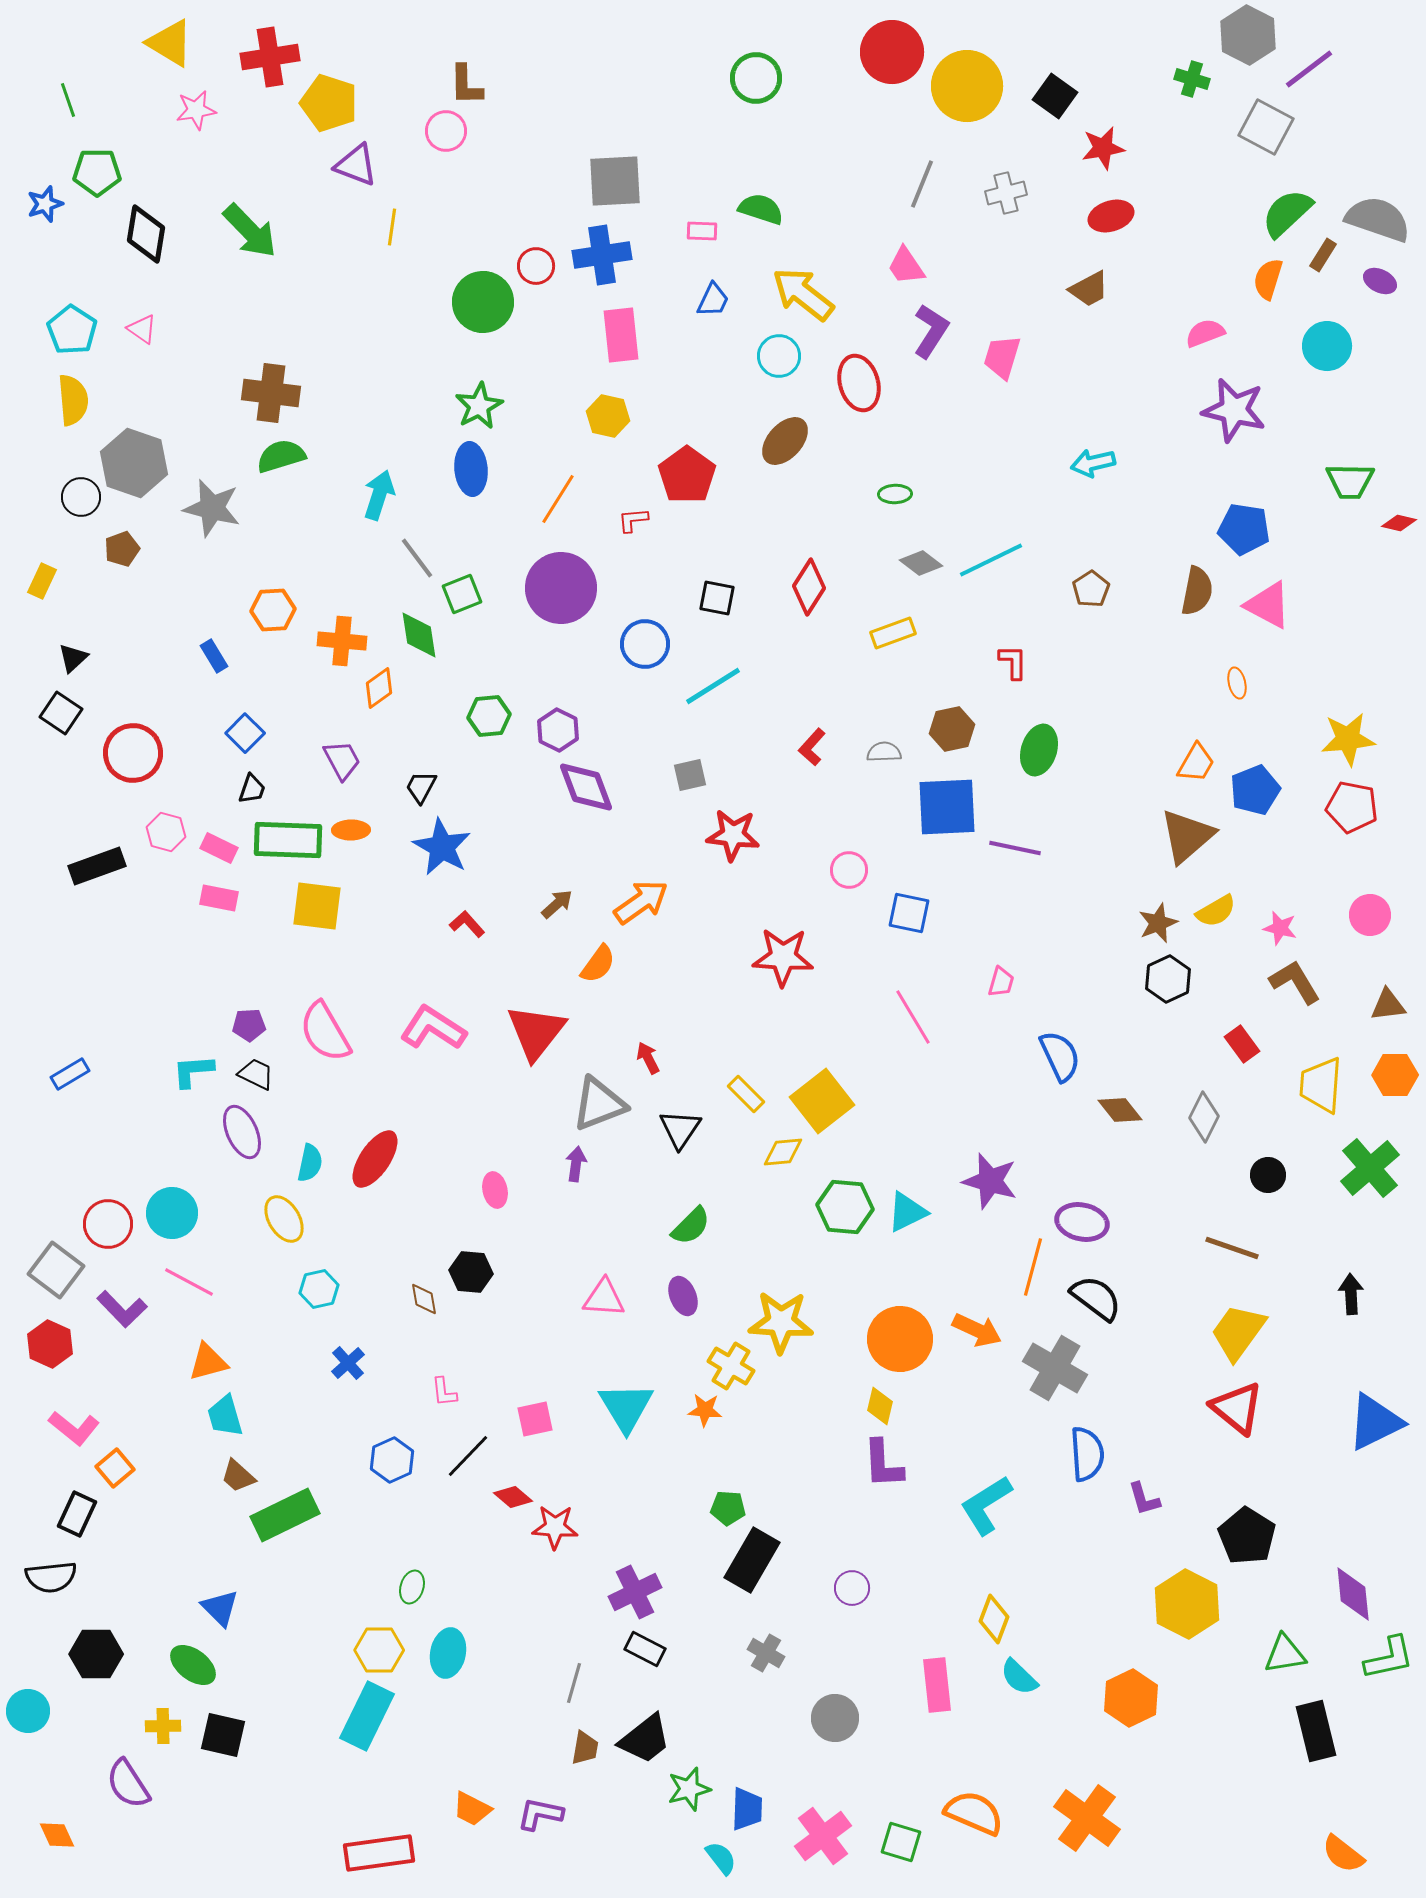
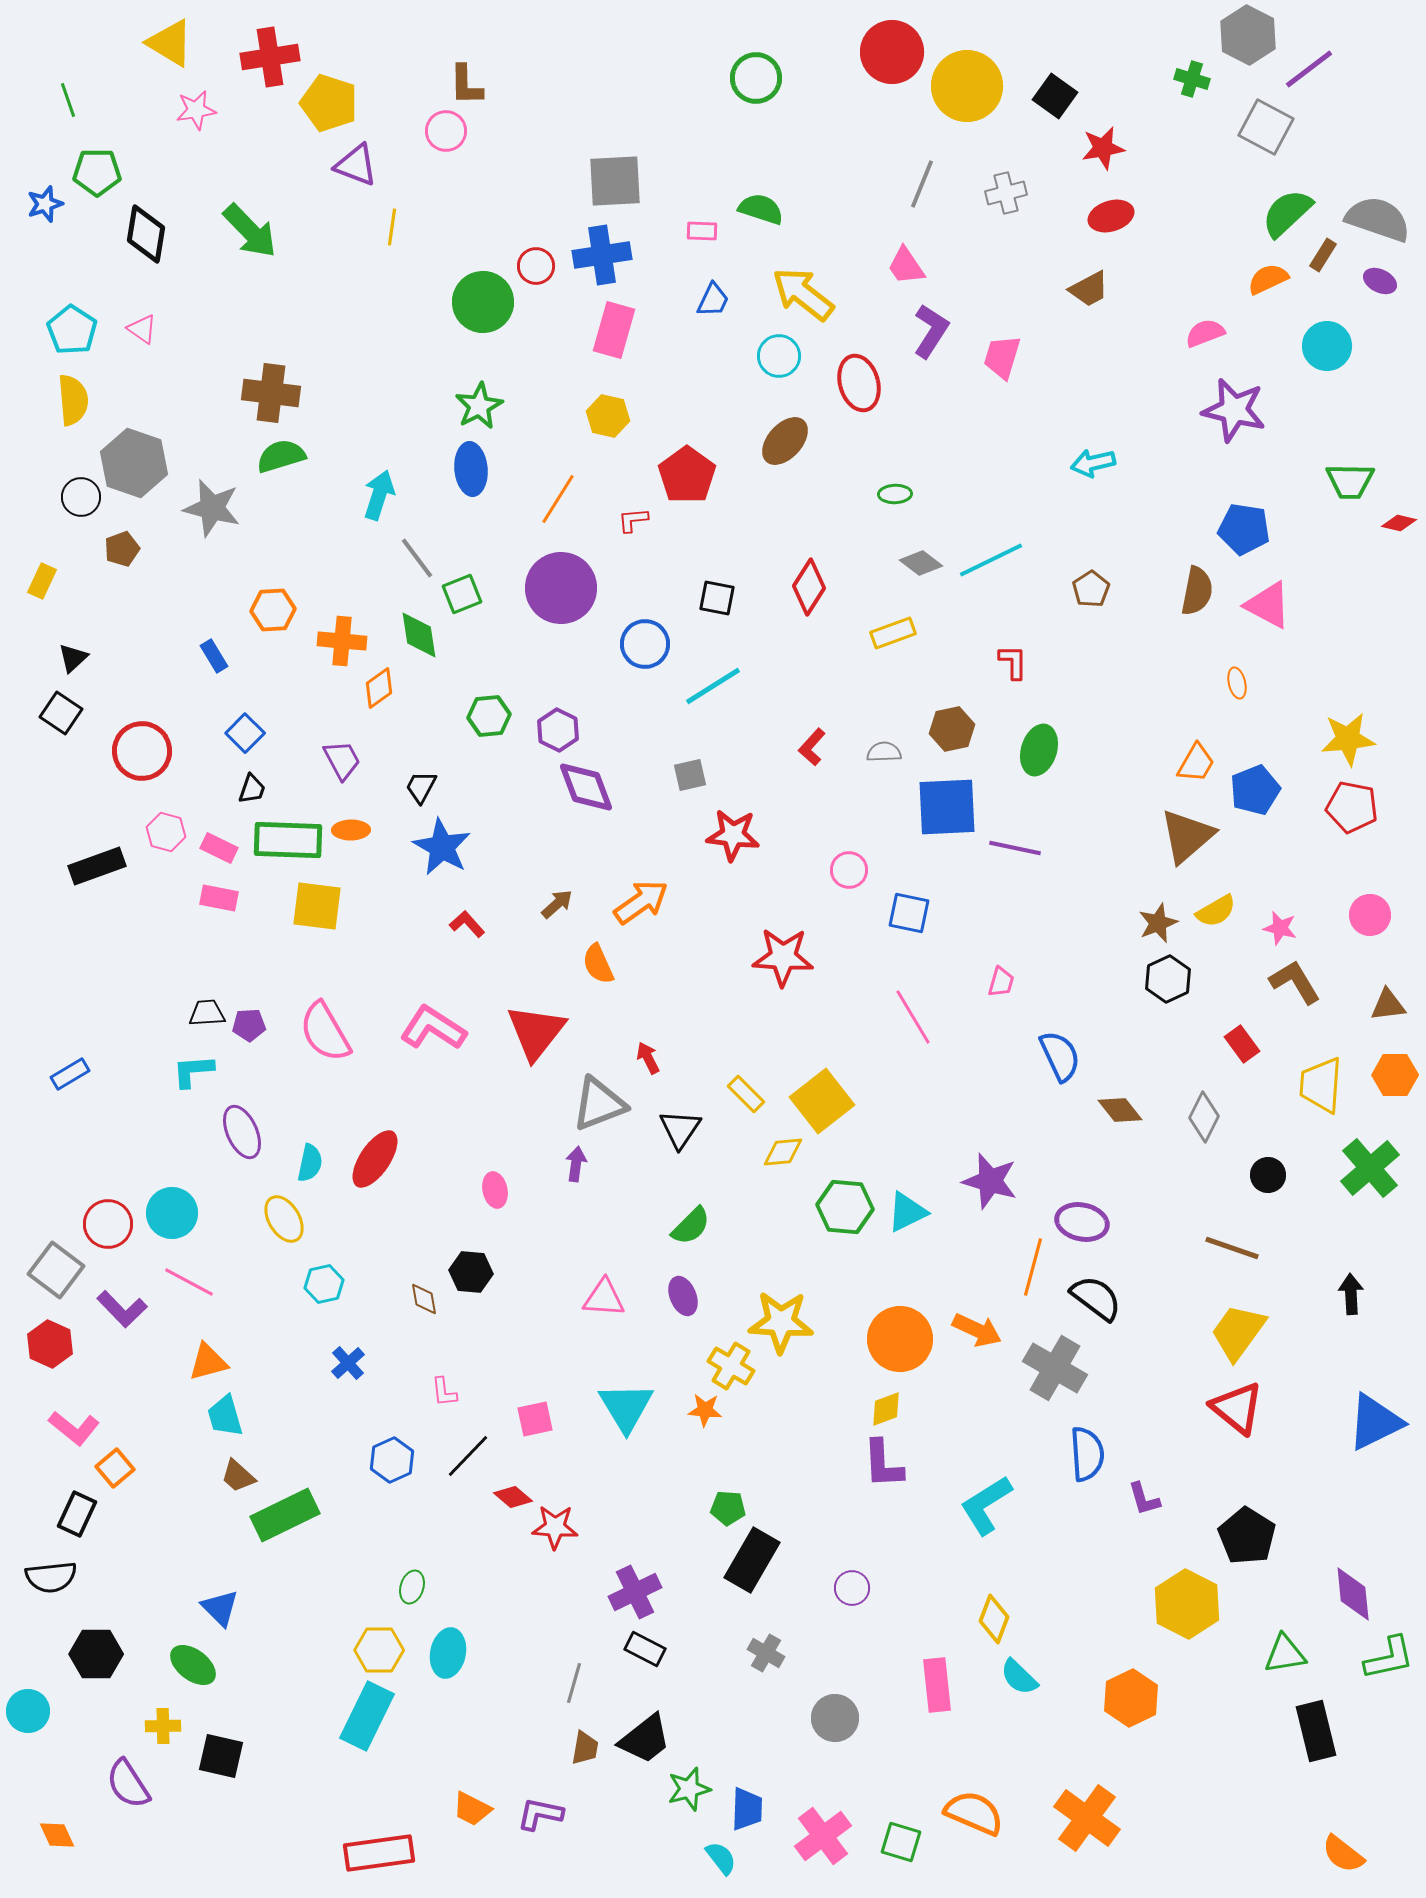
orange semicircle at (1268, 279): rotated 48 degrees clockwise
pink rectangle at (621, 335): moved 7 px left, 5 px up; rotated 22 degrees clockwise
red circle at (133, 753): moved 9 px right, 2 px up
orange semicircle at (598, 964): rotated 120 degrees clockwise
black trapezoid at (256, 1074): moved 49 px left, 61 px up; rotated 30 degrees counterclockwise
cyan hexagon at (319, 1289): moved 5 px right, 5 px up
yellow diamond at (880, 1406): moved 6 px right, 3 px down; rotated 57 degrees clockwise
black square at (223, 1735): moved 2 px left, 21 px down
